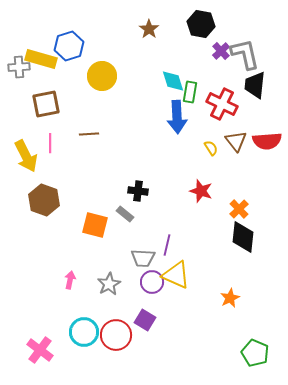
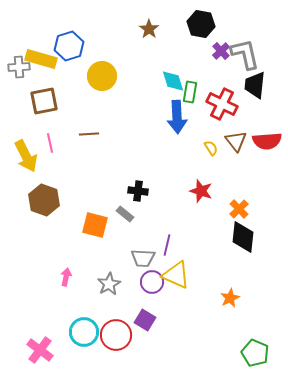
brown square: moved 2 px left, 3 px up
pink line: rotated 12 degrees counterclockwise
pink arrow: moved 4 px left, 3 px up
